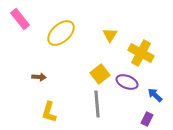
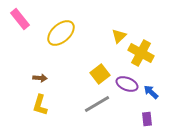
yellow triangle: moved 9 px right, 1 px down; rotated 14 degrees clockwise
brown arrow: moved 1 px right, 1 px down
purple ellipse: moved 2 px down
blue arrow: moved 4 px left, 3 px up
gray line: rotated 64 degrees clockwise
yellow L-shape: moved 9 px left, 7 px up
purple rectangle: rotated 32 degrees counterclockwise
